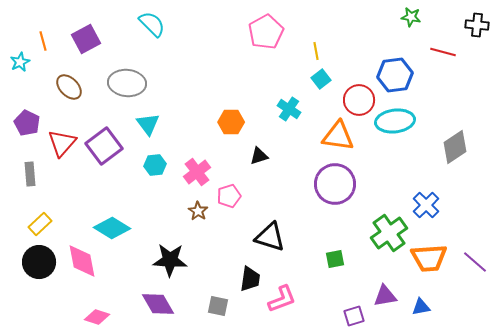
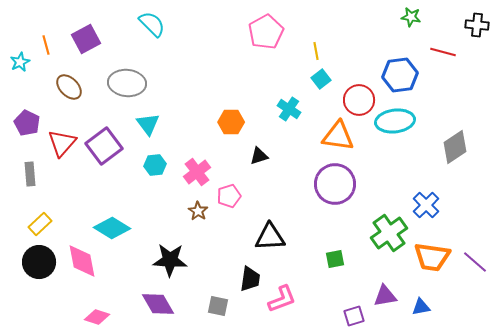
orange line at (43, 41): moved 3 px right, 4 px down
blue hexagon at (395, 75): moved 5 px right
black triangle at (270, 237): rotated 20 degrees counterclockwise
orange trapezoid at (429, 258): moved 3 px right, 1 px up; rotated 12 degrees clockwise
